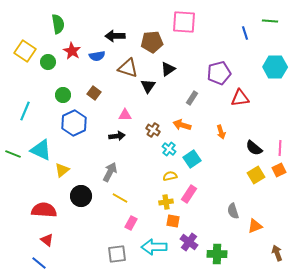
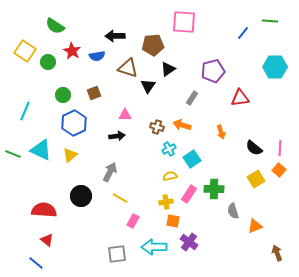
green semicircle at (58, 24): moved 3 px left, 2 px down; rotated 132 degrees clockwise
blue line at (245, 33): moved 2 px left; rotated 56 degrees clockwise
brown pentagon at (152, 42): moved 1 px right, 3 px down
purple pentagon at (219, 73): moved 6 px left, 2 px up
brown square at (94, 93): rotated 32 degrees clockwise
brown cross at (153, 130): moved 4 px right, 3 px up; rotated 16 degrees counterclockwise
cyan cross at (169, 149): rotated 24 degrees clockwise
yellow triangle at (62, 170): moved 8 px right, 15 px up
orange square at (279, 170): rotated 24 degrees counterclockwise
yellow square at (256, 175): moved 4 px down
pink rectangle at (131, 223): moved 2 px right, 2 px up
green cross at (217, 254): moved 3 px left, 65 px up
blue line at (39, 263): moved 3 px left
